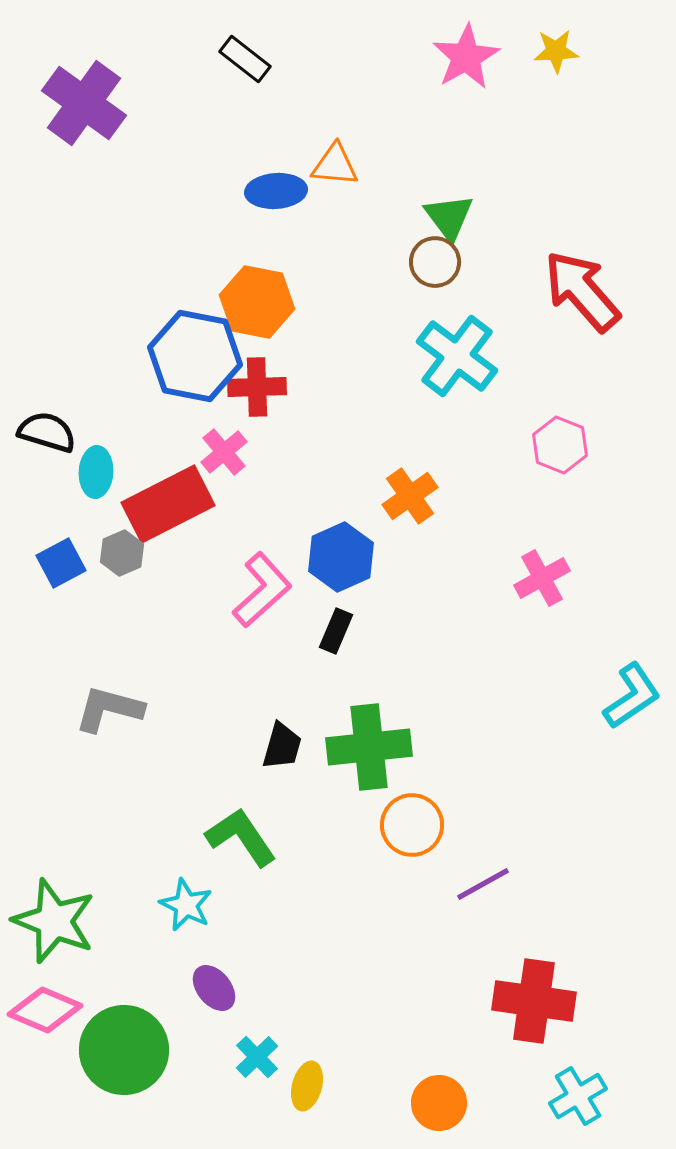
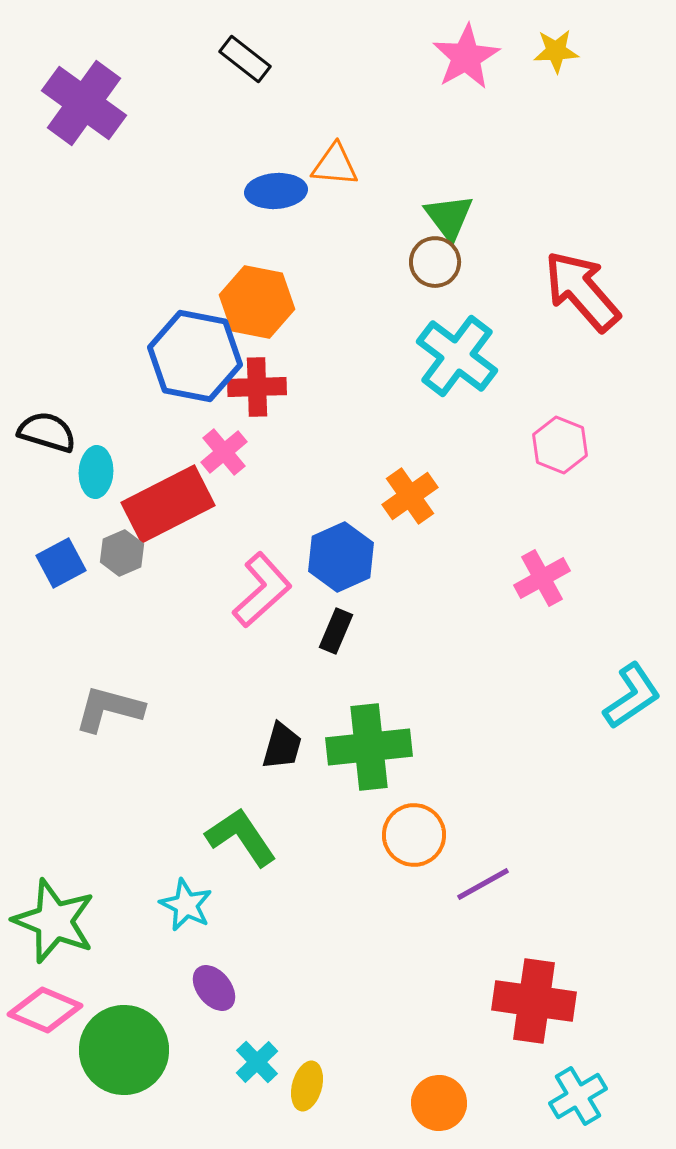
orange circle at (412, 825): moved 2 px right, 10 px down
cyan cross at (257, 1057): moved 5 px down
